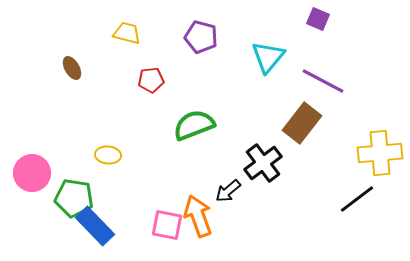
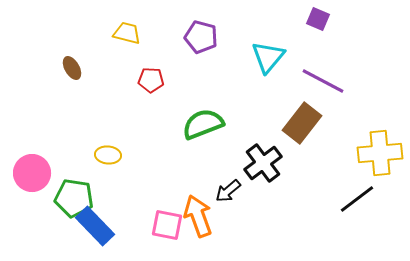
red pentagon: rotated 10 degrees clockwise
green semicircle: moved 9 px right, 1 px up
